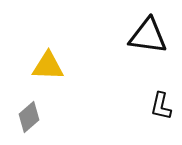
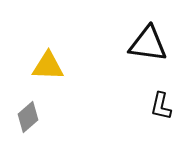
black triangle: moved 8 px down
gray diamond: moved 1 px left
